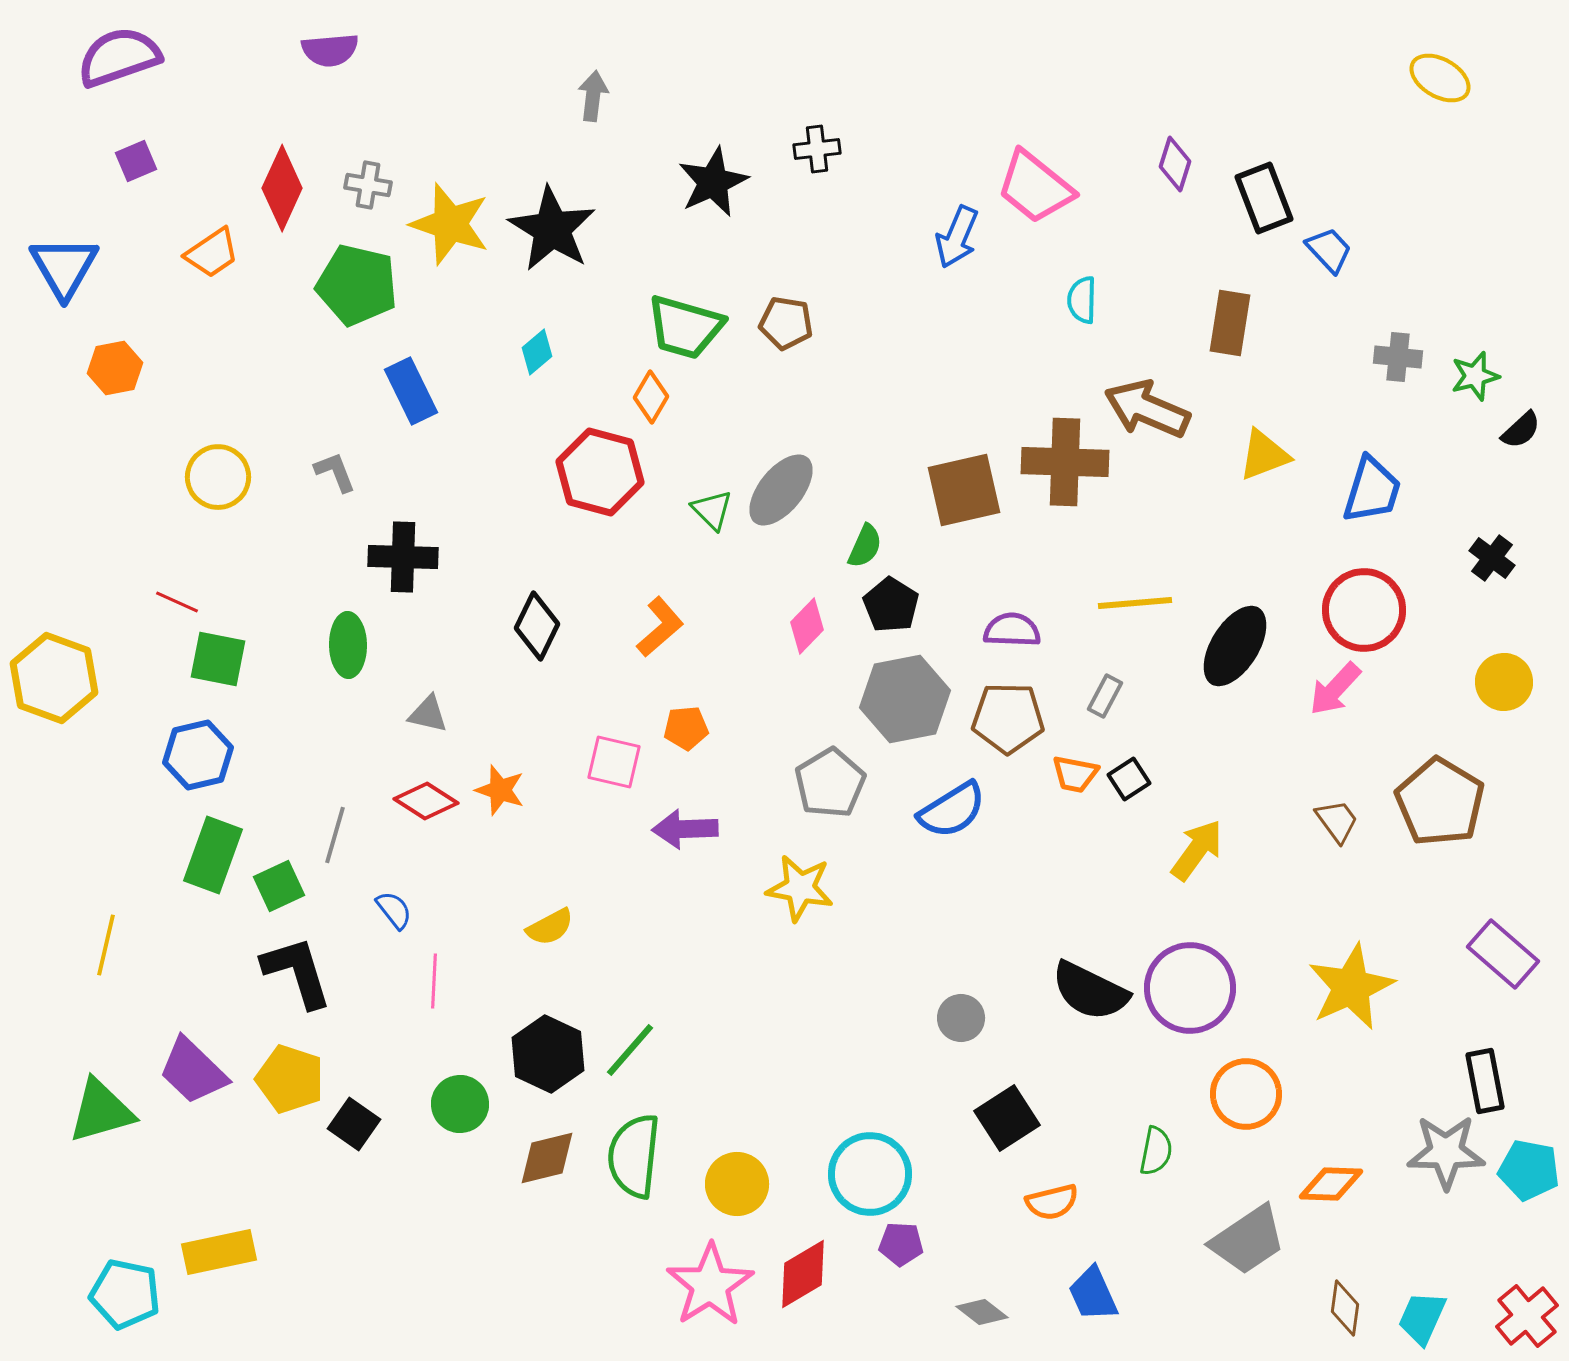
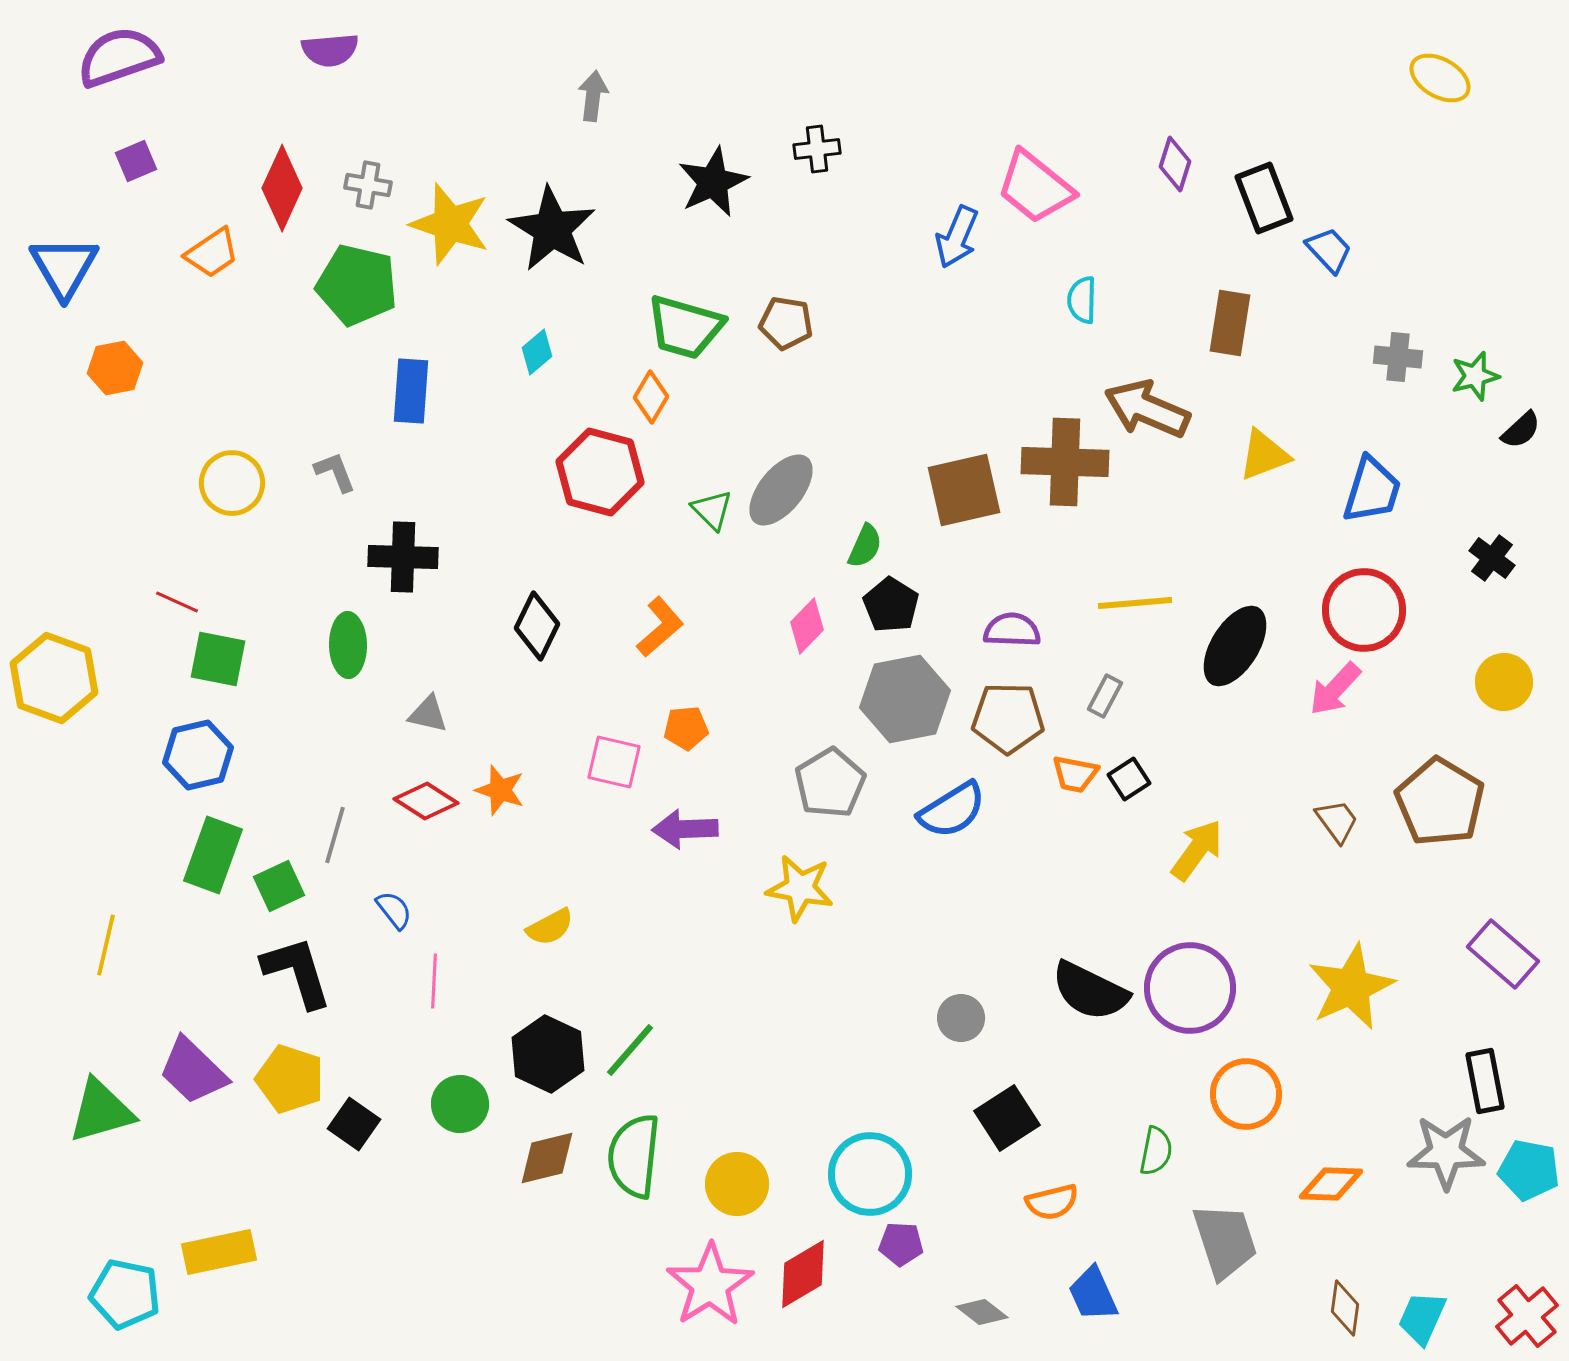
blue rectangle at (411, 391): rotated 30 degrees clockwise
yellow circle at (218, 477): moved 14 px right, 6 px down
gray trapezoid at (1248, 1240): moved 23 px left, 1 px down; rotated 74 degrees counterclockwise
